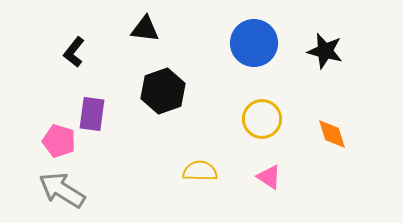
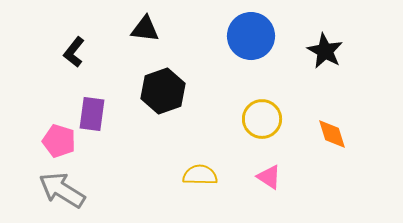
blue circle: moved 3 px left, 7 px up
black star: rotated 15 degrees clockwise
yellow semicircle: moved 4 px down
